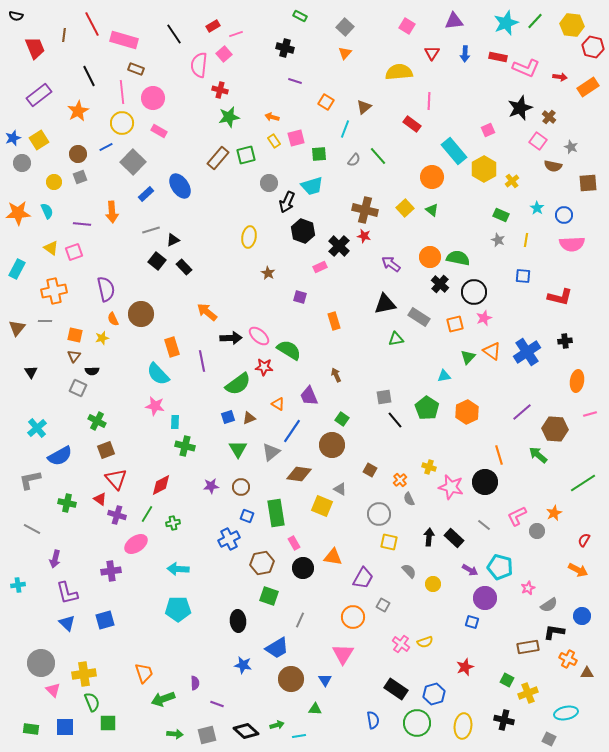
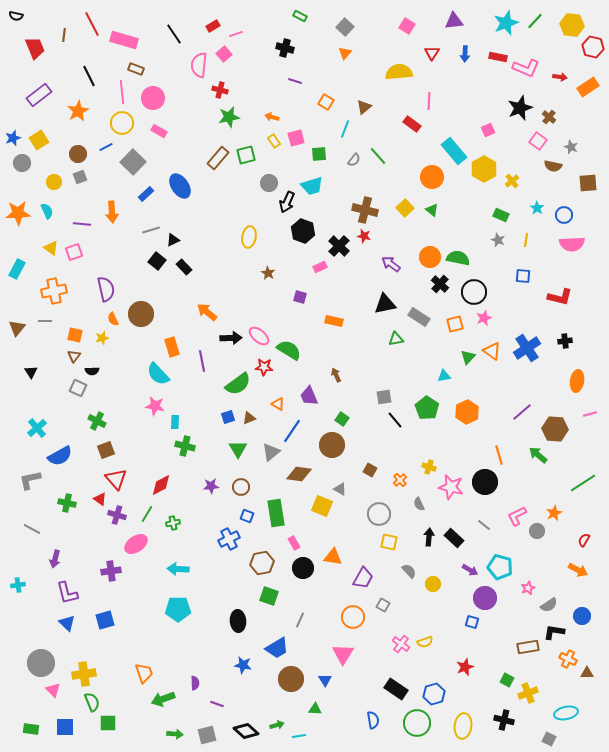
orange rectangle at (334, 321): rotated 60 degrees counterclockwise
blue cross at (527, 352): moved 4 px up
gray semicircle at (409, 499): moved 10 px right, 5 px down
